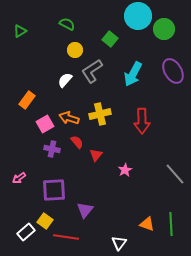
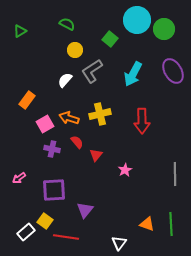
cyan circle: moved 1 px left, 4 px down
gray line: rotated 40 degrees clockwise
